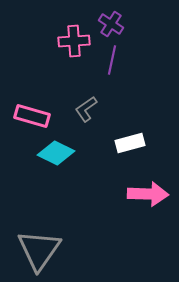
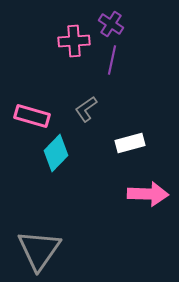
cyan diamond: rotated 72 degrees counterclockwise
